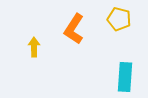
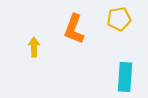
yellow pentagon: rotated 25 degrees counterclockwise
orange L-shape: rotated 12 degrees counterclockwise
